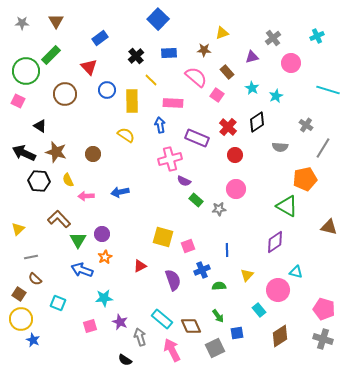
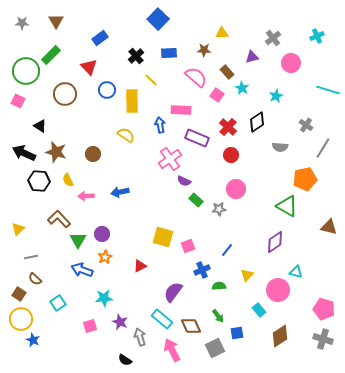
yellow triangle at (222, 33): rotated 16 degrees clockwise
cyan star at (252, 88): moved 10 px left
pink rectangle at (173, 103): moved 8 px right, 7 px down
red circle at (235, 155): moved 4 px left
pink cross at (170, 159): rotated 20 degrees counterclockwise
blue line at (227, 250): rotated 40 degrees clockwise
purple semicircle at (173, 280): moved 12 px down; rotated 125 degrees counterclockwise
cyan square at (58, 303): rotated 35 degrees clockwise
